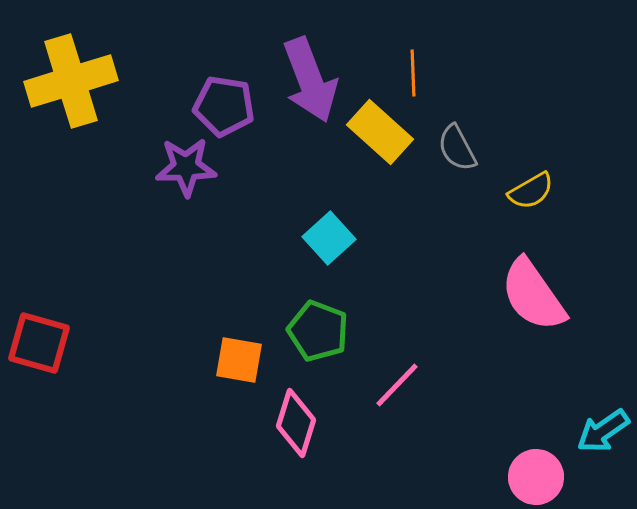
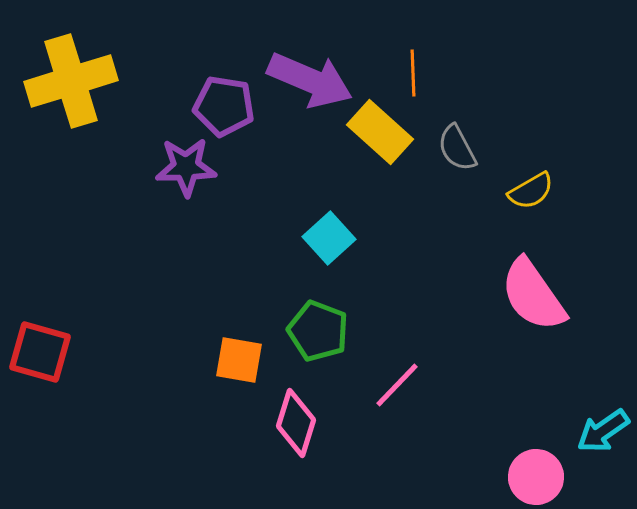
purple arrow: rotated 46 degrees counterclockwise
red square: moved 1 px right, 9 px down
